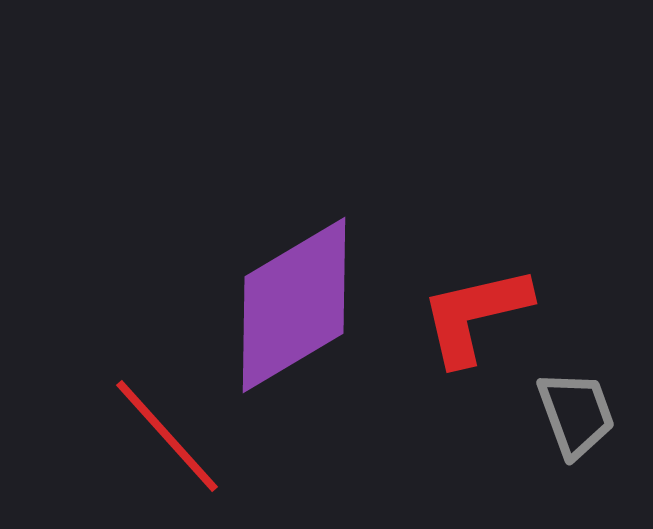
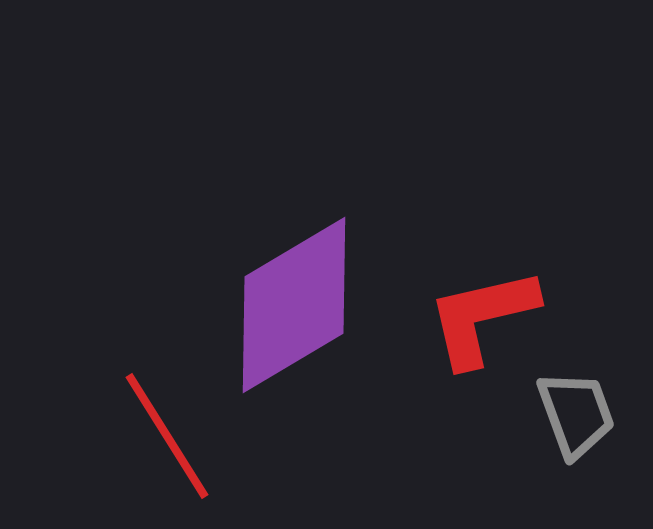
red L-shape: moved 7 px right, 2 px down
red line: rotated 10 degrees clockwise
